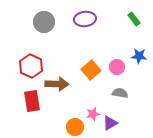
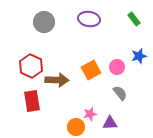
purple ellipse: moved 4 px right; rotated 15 degrees clockwise
blue star: rotated 21 degrees counterclockwise
orange square: rotated 12 degrees clockwise
brown arrow: moved 4 px up
gray semicircle: rotated 42 degrees clockwise
pink star: moved 3 px left
purple triangle: rotated 28 degrees clockwise
orange circle: moved 1 px right
